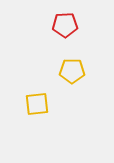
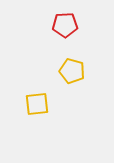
yellow pentagon: rotated 15 degrees clockwise
